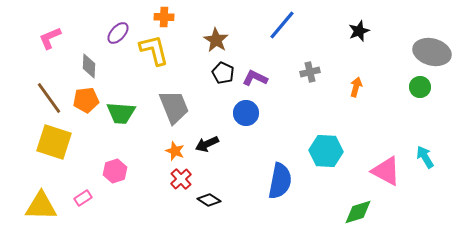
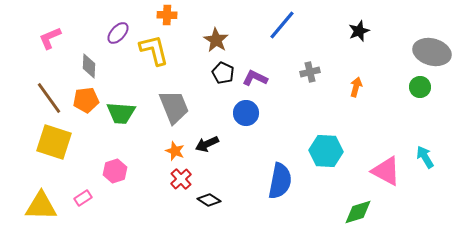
orange cross: moved 3 px right, 2 px up
